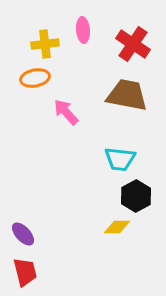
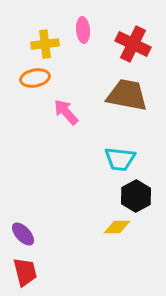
red cross: rotated 8 degrees counterclockwise
